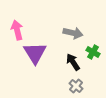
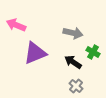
pink arrow: moved 1 px left, 5 px up; rotated 54 degrees counterclockwise
purple triangle: rotated 40 degrees clockwise
black arrow: rotated 24 degrees counterclockwise
